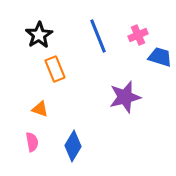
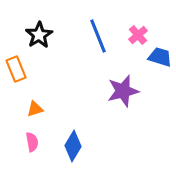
pink cross: rotated 18 degrees counterclockwise
orange rectangle: moved 39 px left
purple star: moved 2 px left, 6 px up
orange triangle: moved 5 px left; rotated 36 degrees counterclockwise
